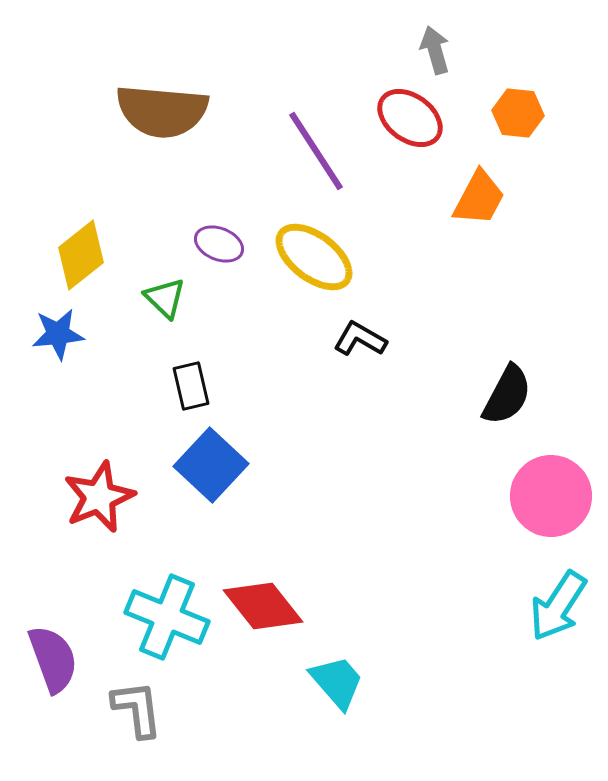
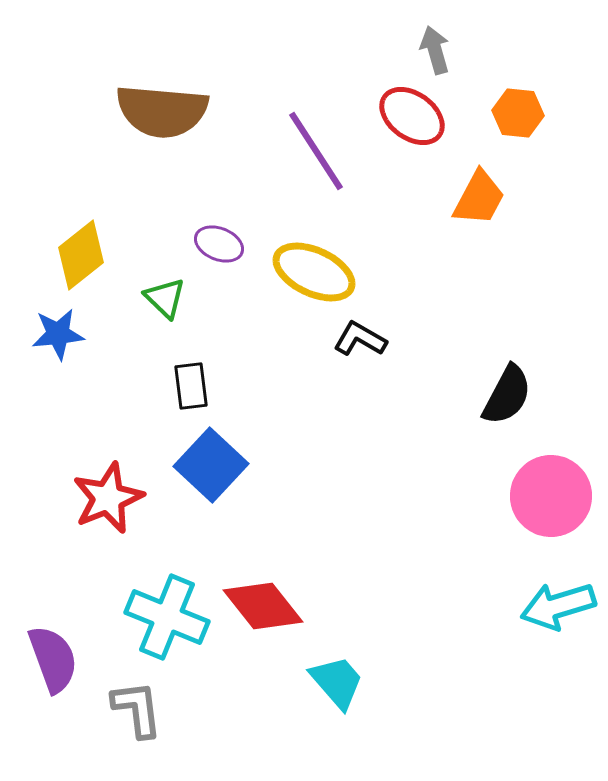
red ellipse: moved 2 px right, 2 px up
yellow ellipse: moved 15 px down; rotated 12 degrees counterclockwise
black rectangle: rotated 6 degrees clockwise
red star: moved 9 px right, 1 px down
cyan arrow: rotated 40 degrees clockwise
